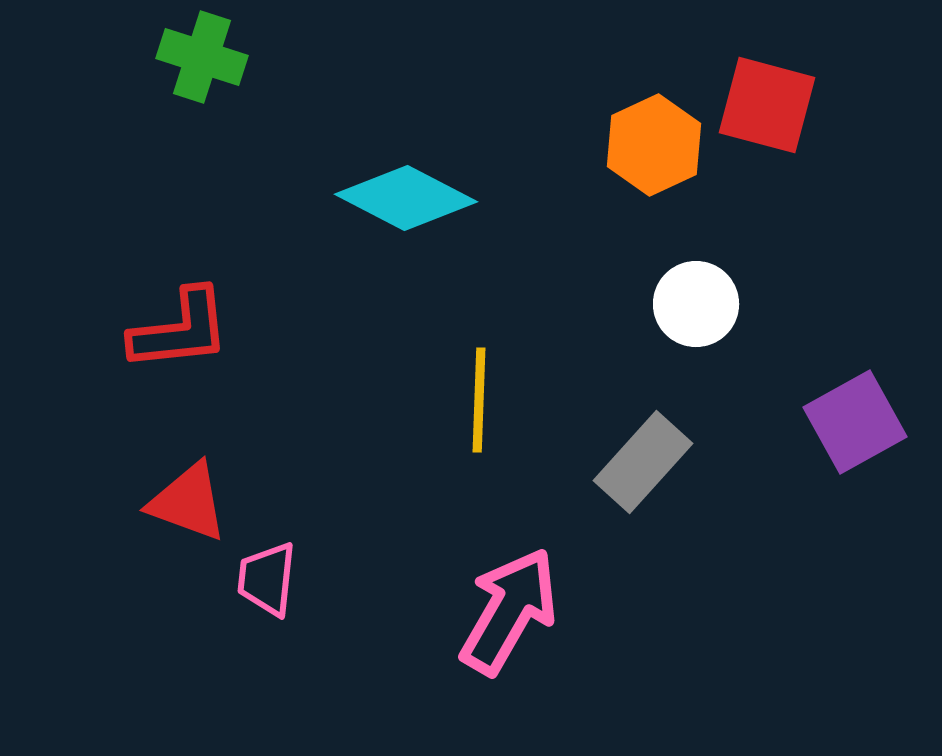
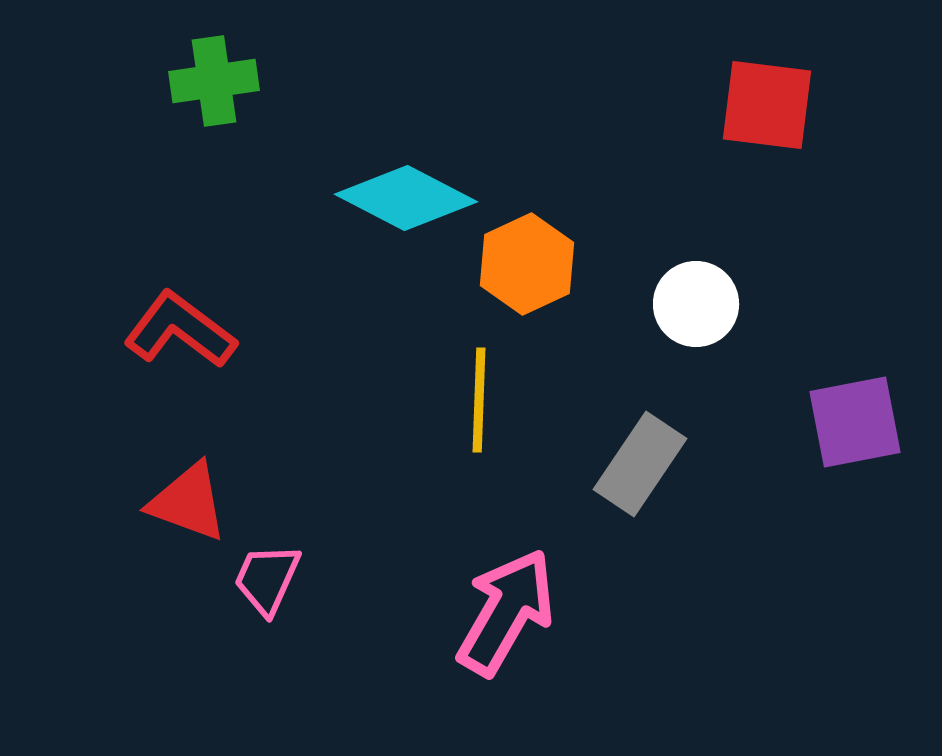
green cross: moved 12 px right, 24 px down; rotated 26 degrees counterclockwise
red square: rotated 8 degrees counterclockwise
orange hexagon: moved 127 px left, 119 px down
red L-shape: rotated 137 degrees counterclockwise
purple square: rotated 18 degrees clockwise
gray rectangle: moved 3 px left, 2 px down; rotated 8 degrees counterclockwise
pink trapezoid: rotated 18 degrees clockwise
pink arrow: moved 3 px left, 1 px down
